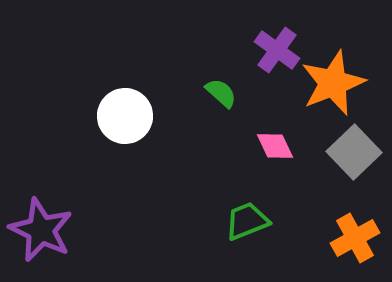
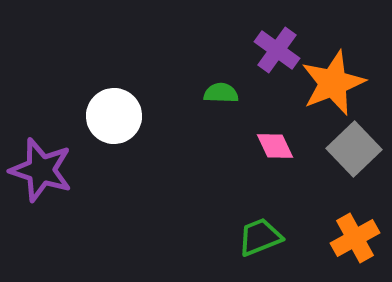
green semicircle: rotated 40 degrees counterclockwise
white circle: moved 11 px left
gray square: moved 3 px up
green trapezoid: moved 13 px right, 16 px down
purple star: moved 60 px up; rotated 8 degrees counterclockwise
